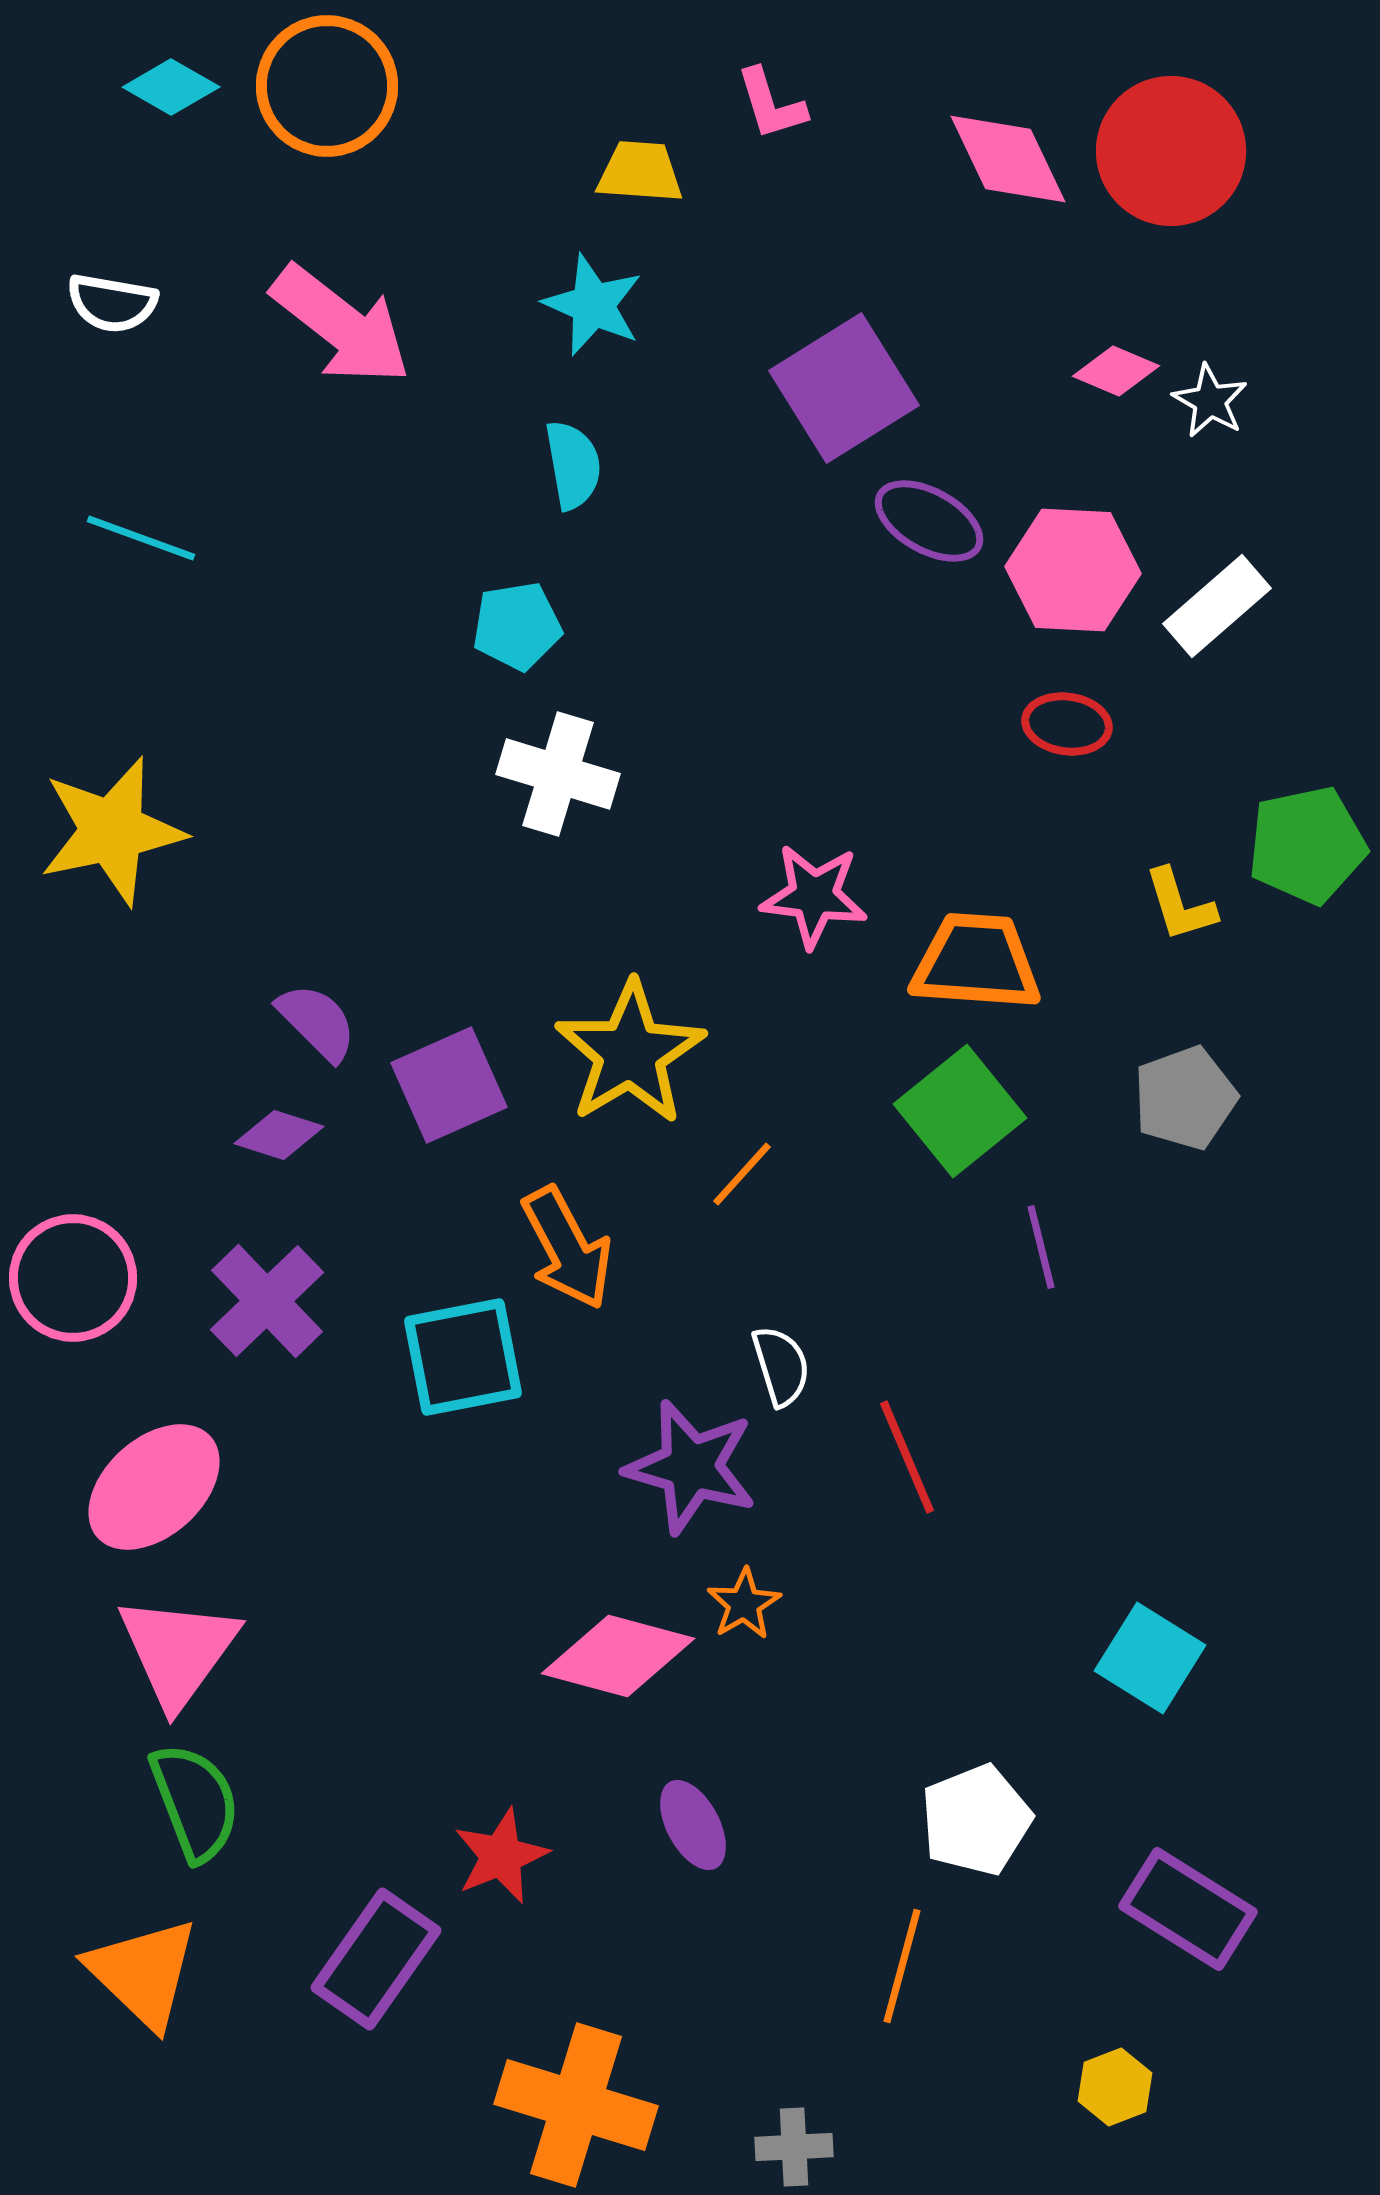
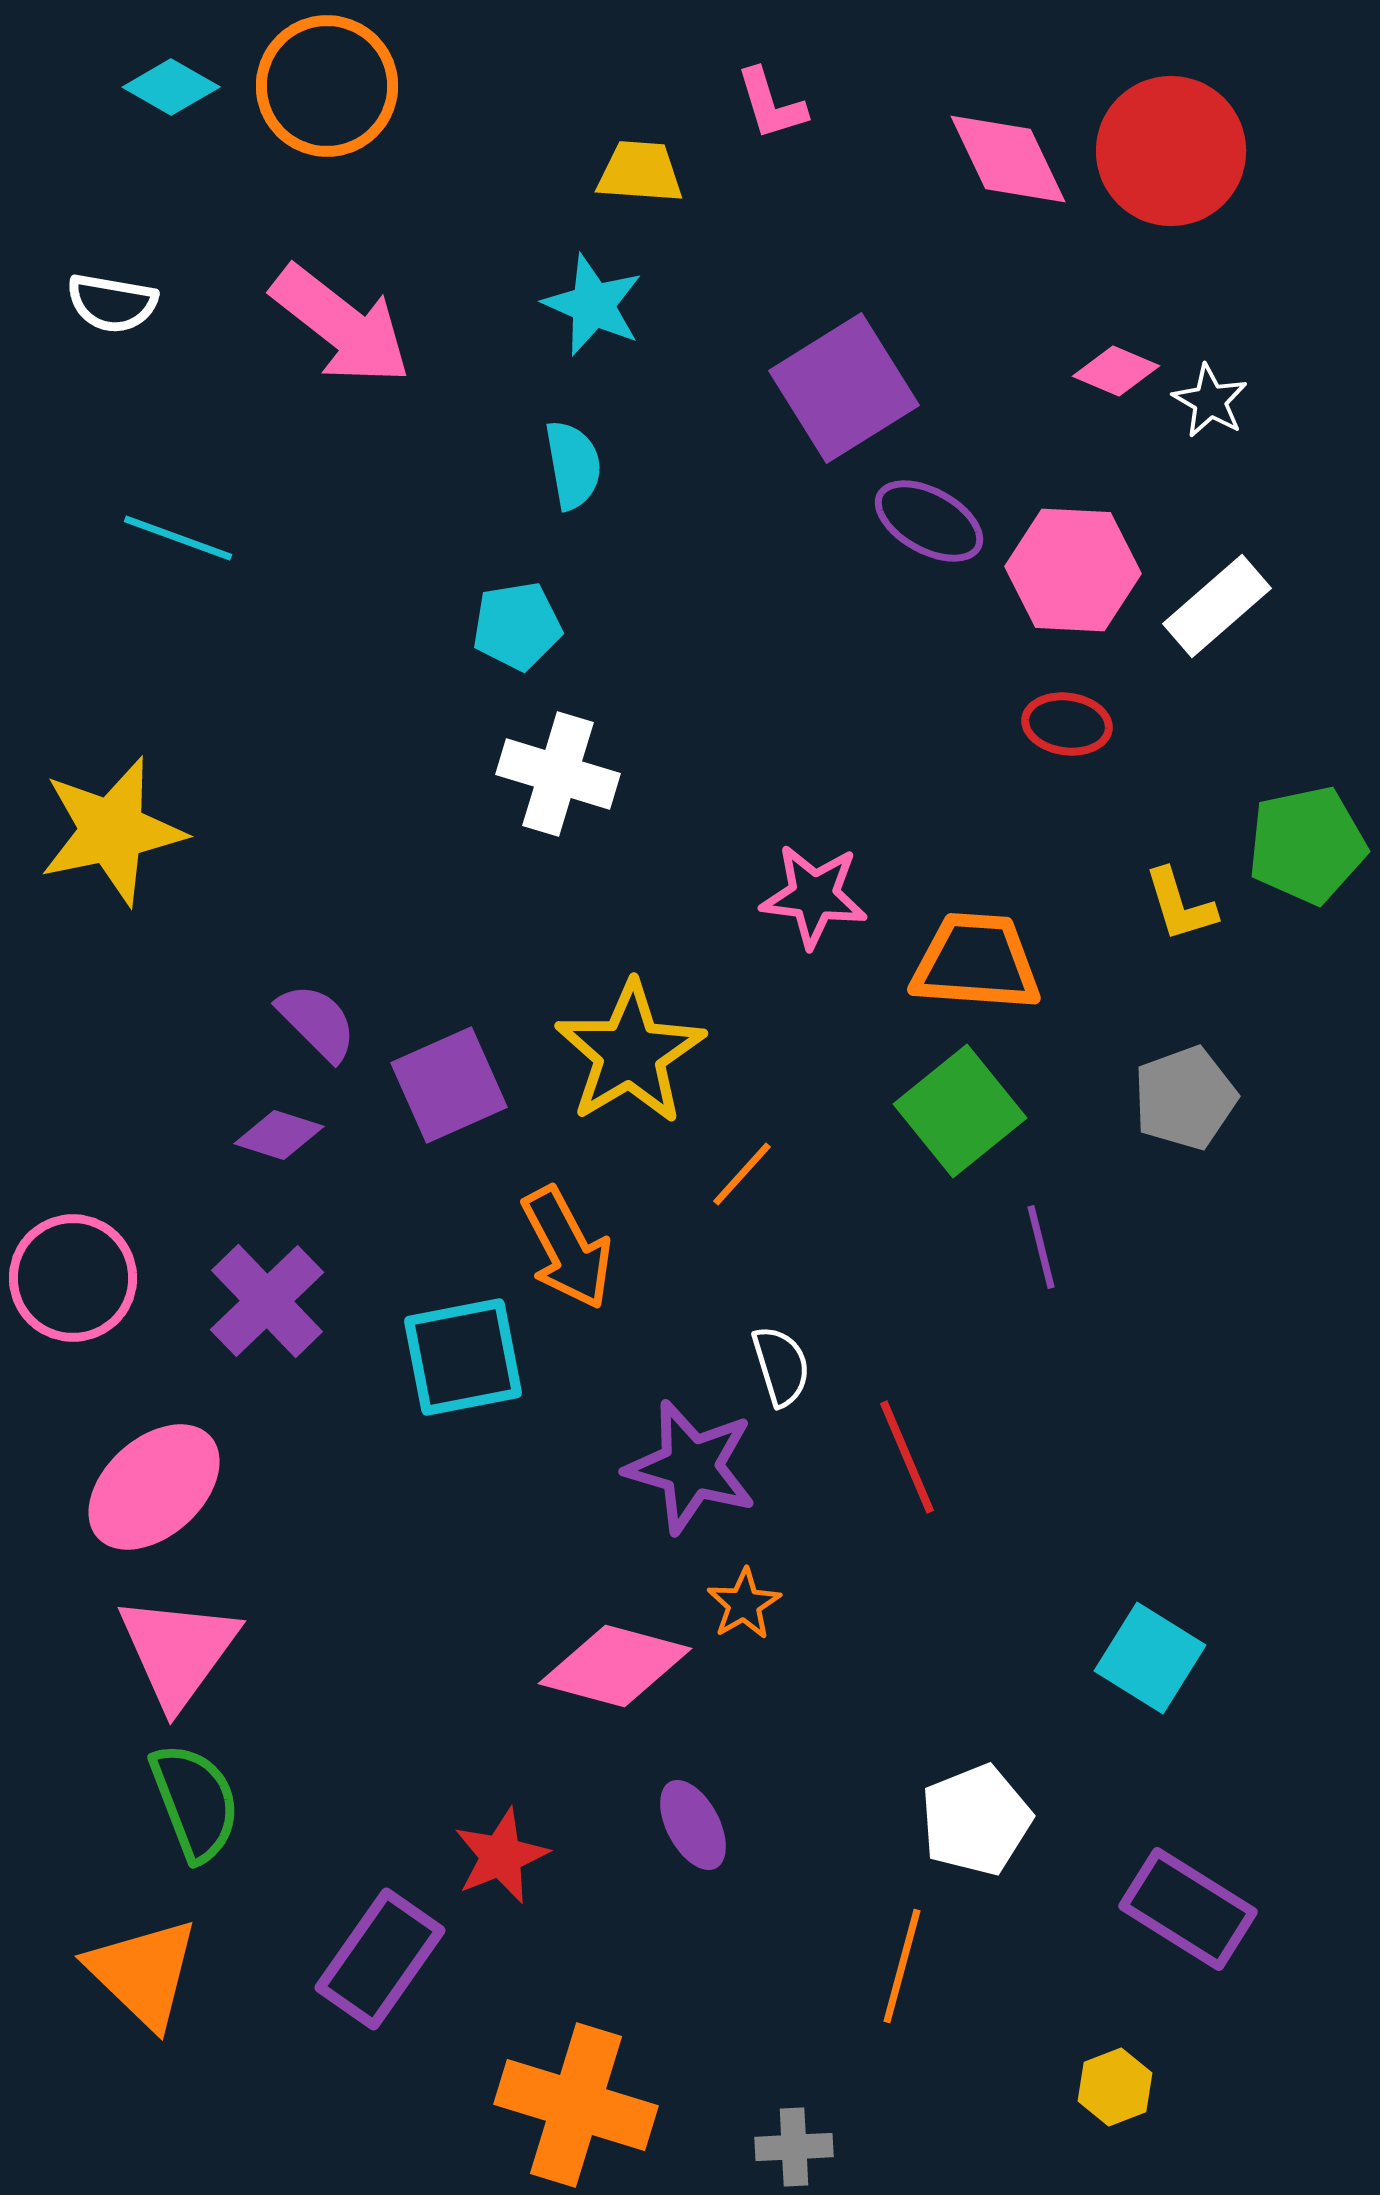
cyan line at (141, 538): moved 37 px right
pink diamond at (618, 1656): moved 3 px left, 10 px down
purple rectangle at (376, 1959): moved 4 px right
